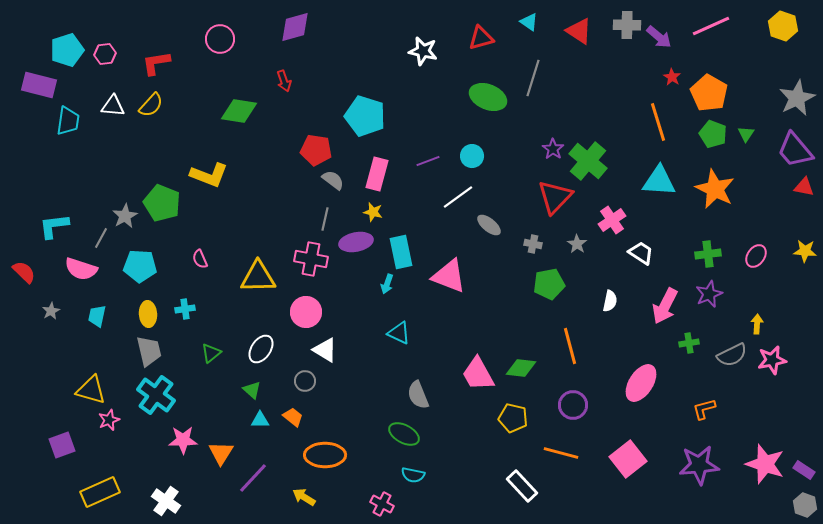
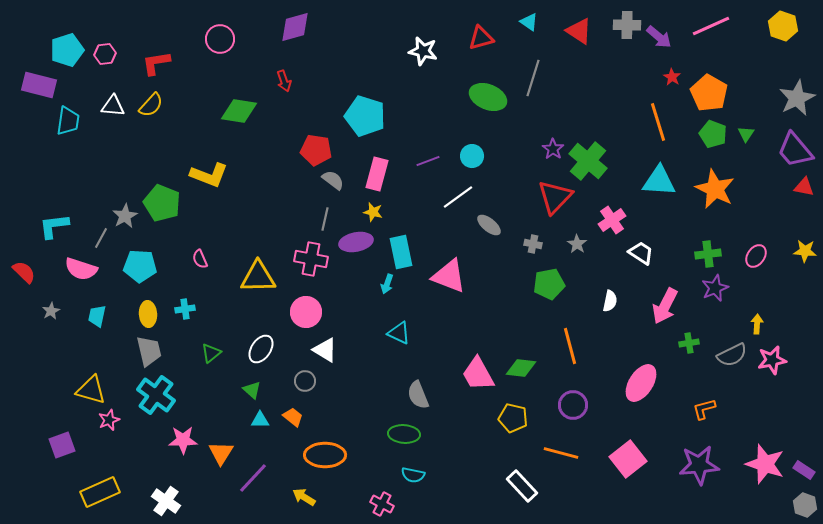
purple star at (709, 294): moved 6 px right, 6 px up
green ellipse at (404, 434): rotated 24 degrees counterclockwise
